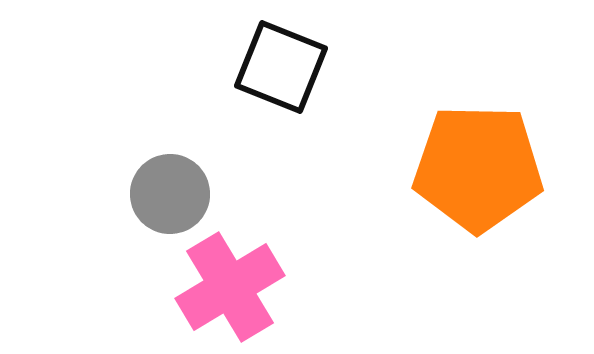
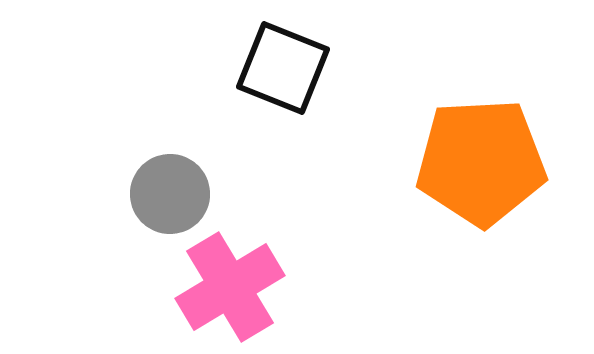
black square: moved 2 px right, 1 px down
orange pentagon: moved 3 px right, 6 px up; rotated 4 degrees counterclockwise
